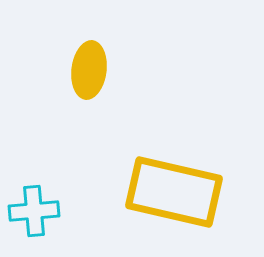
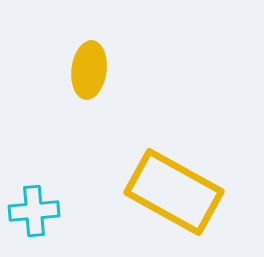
yellow rectangle: rotated 16 degrees clockwise
